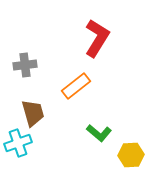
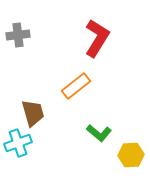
gray cross: moved 7 px left, 30 px up
